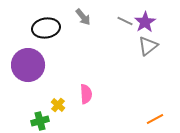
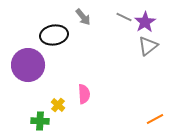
gray line: moved 1 px left, 4 px up
black ellipse: moved 8 px right, 7 px down
pink semicircle: moved 2 px left
green cross: rotated 18 degrees clockwise
